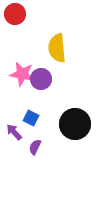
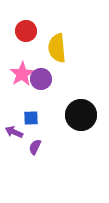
red circle: moved 11 px right, 17 px down
pink star: rotated 30 degrees clockwise
blue square: rotated 28 degrees counterclockwise
black circle: moved 6 px right, 9 px up
purple arrow: rotated 24 degrees counterclockwise
